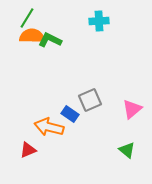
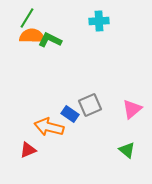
gray square: moved 5 px down
